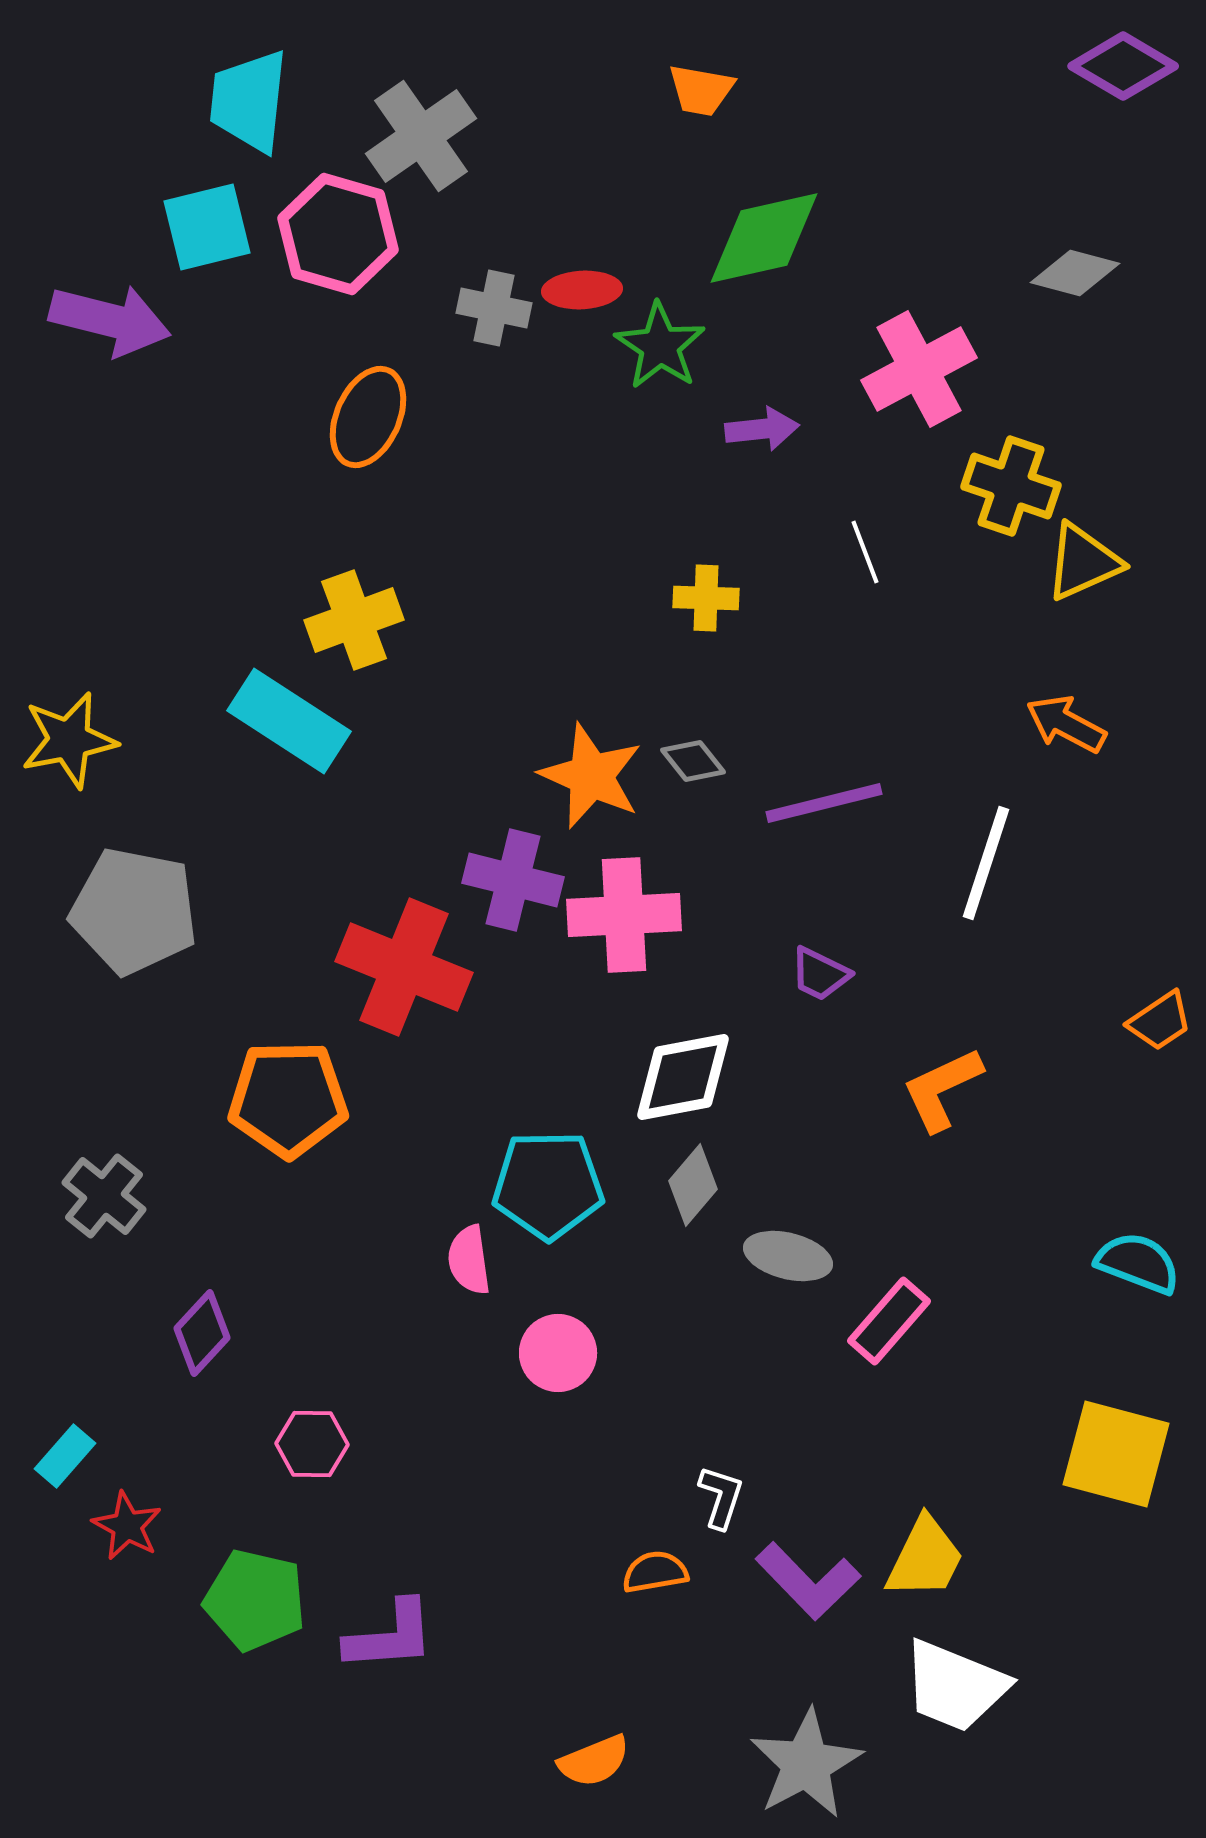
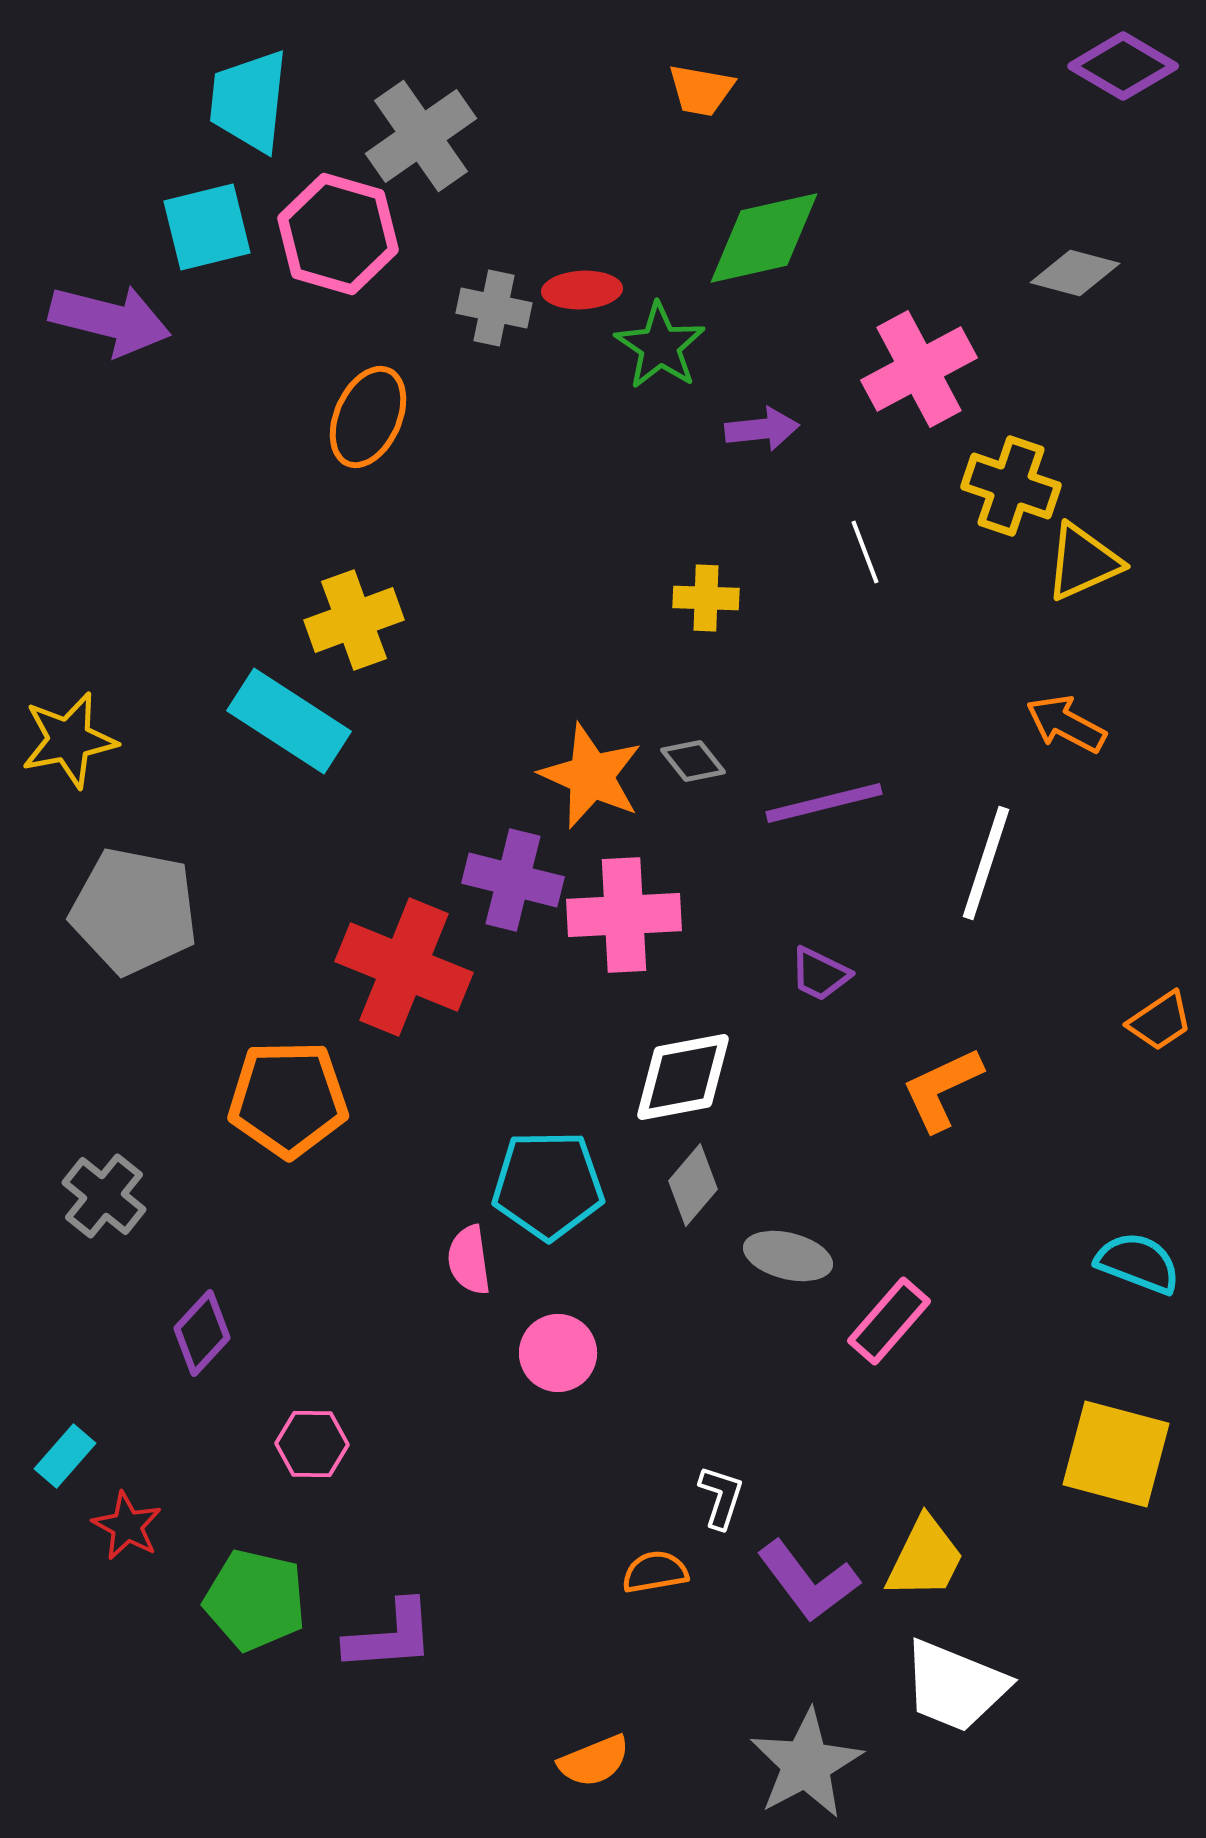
purple L-shape at (808, 1581): rotated 7 degrees clockwise
